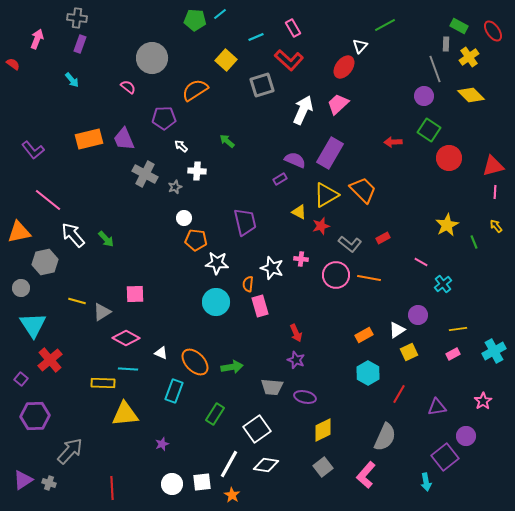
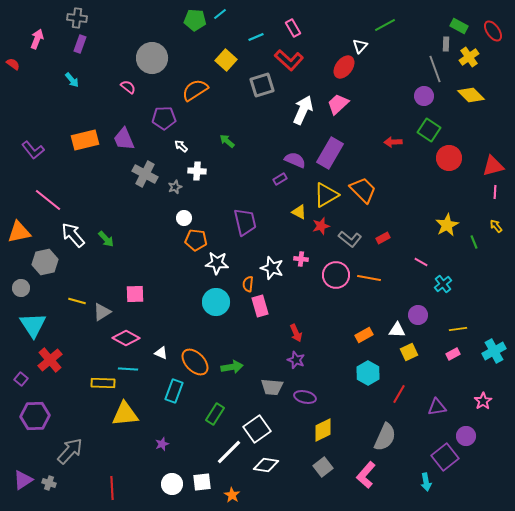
orange rectangle at (89, 139): moved 4 px left, 1 px down
gray L-shape at (350, 244): moved 5 px up
white triangle at (397, 330): rotated 36 degrees clockwise
white line at (229, 464): moved 12 px up; rotated 16 degrees clockwise
